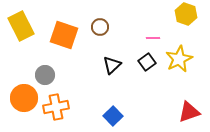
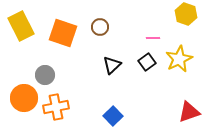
orange square: moved 1 px left, 2 px up
